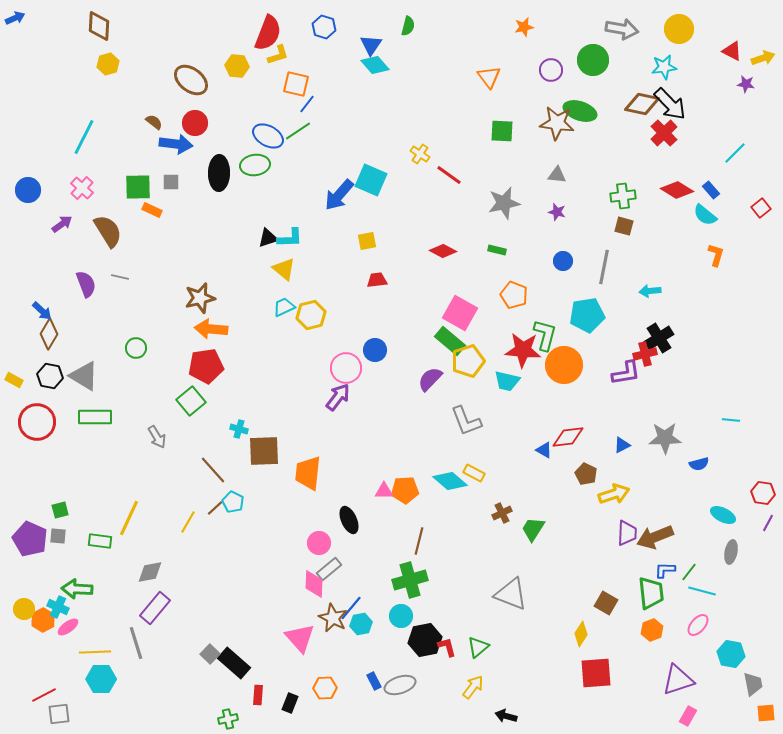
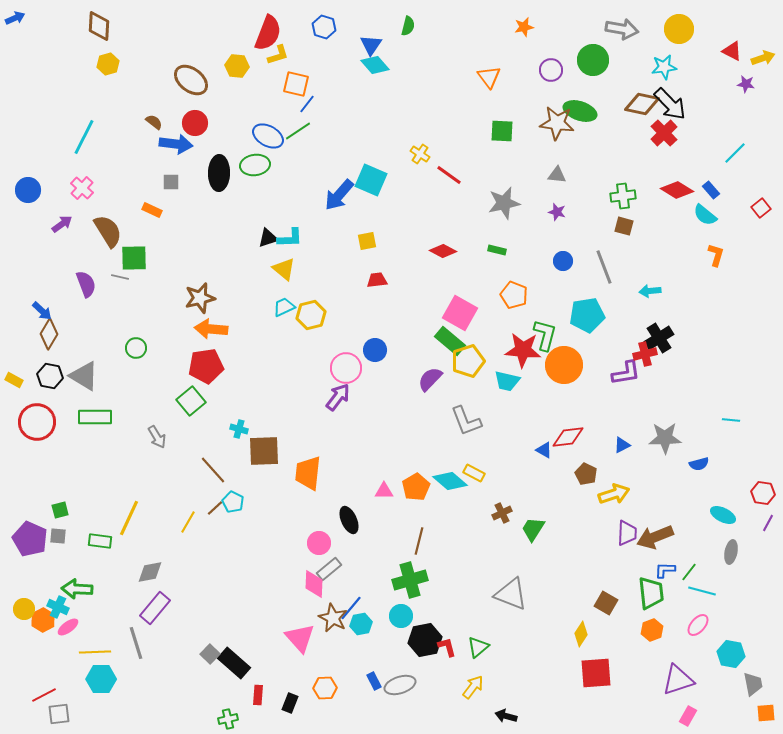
green square at (138, 187): moved 4 px left, 71 px down
gray line at (604, 267): rotated 32 degrees counterclockwise
orange pentagon at (405, 490): moved 11 px right, 3 px up; rotated 28 degrees counterclockwise
